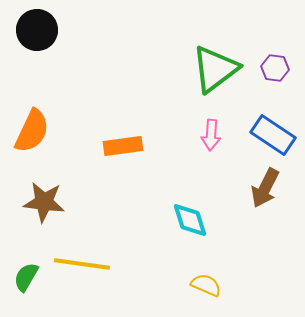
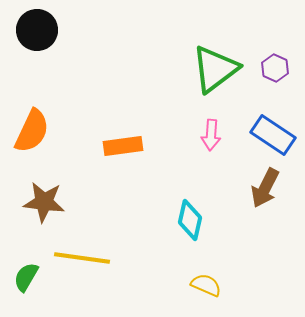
purple hexagon: rotated 16 degrees clockwise
cyan diamond: rotated 30 degrees clockwise
yellow line: moved 6 px up
